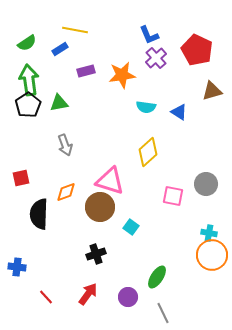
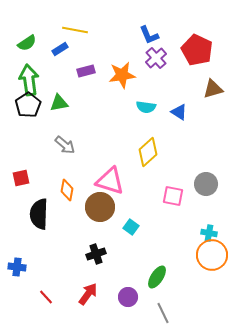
brown triangle: moved 1 px right, 2 px up
gray arrow: rotated 30 degrees counterclockwise
orange diamond: moved 1 px right, 2 px up; rotated 60 degrees counterclockwise
